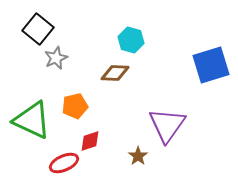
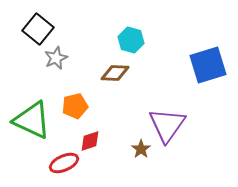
blue square: moved 3 px left
brown star: moved 3 px right, 7 px up
